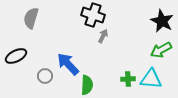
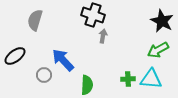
gray semicircle: moved 4 px right, 2 px down
gray arrow: rotated 16 degrees counterclockwise
green arrow: moved 3 px left
black ellipse: moved 1 px left; rotated 10 degrees counterclockwise
blue arrow: moved 5 px left, 4 px up
gray circle: moved 1 px left, 1 px up
